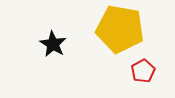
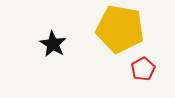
red pentagon: moved 2 px up
